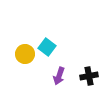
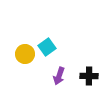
cyan square: rotated 18 degrees clockwise
black cross: rotated 12 degrees clockwise
